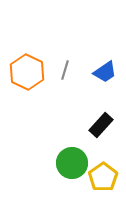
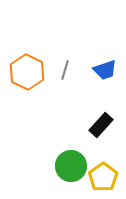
blue trapezoid: moved 2 px up; rotated 15 degrees clockwise
green circle: moved 1 px left, 3 px down
